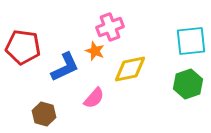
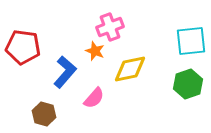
blue L-shape: moved 5 px down; rotated 24 degrees counterclockwise
